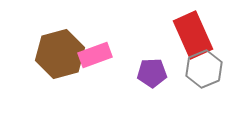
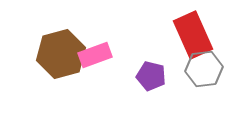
brown hexagon: moved 1 px right
gray hexagon: rotated 15 degrees clockwise
purple pentagon: moved 1 px left, 3 px down; rotated 16 degrees clockwise
